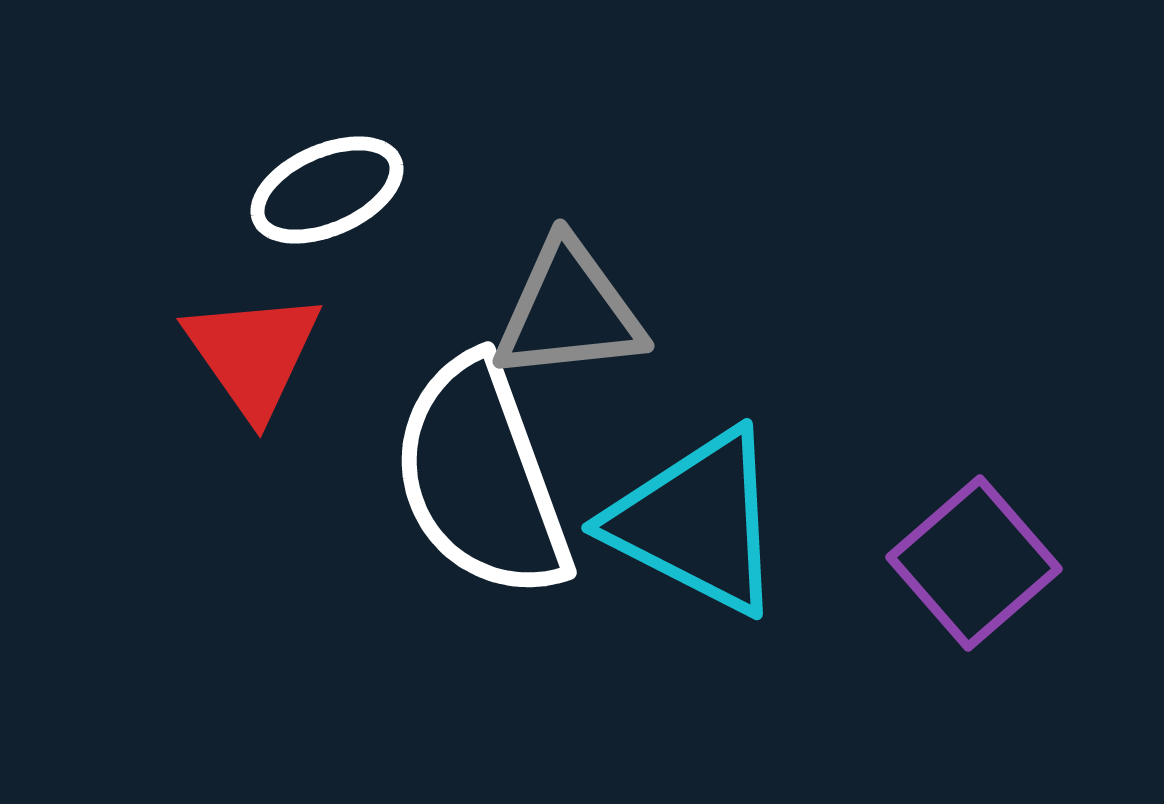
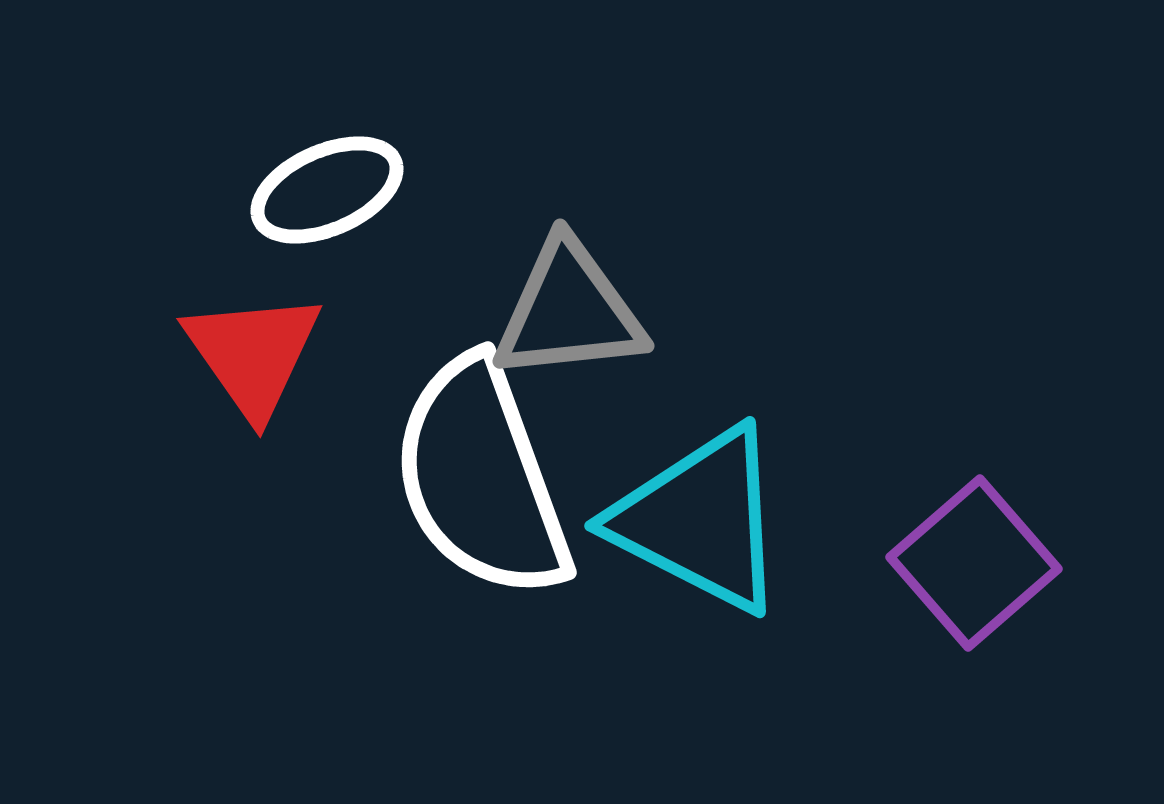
cyan triangle: moved 3 px right, 2 px up
